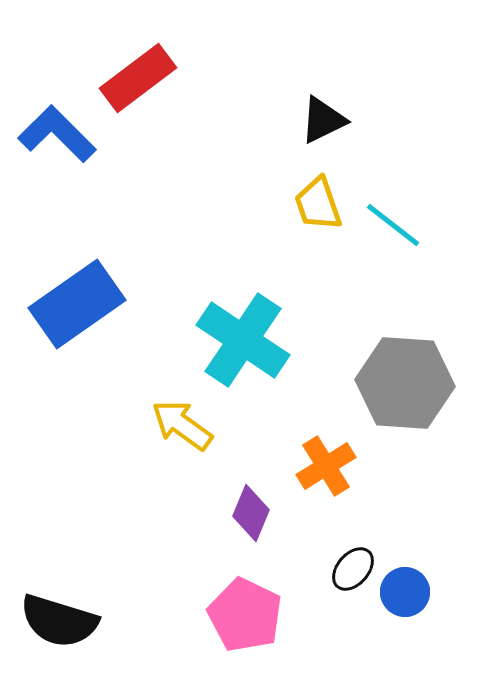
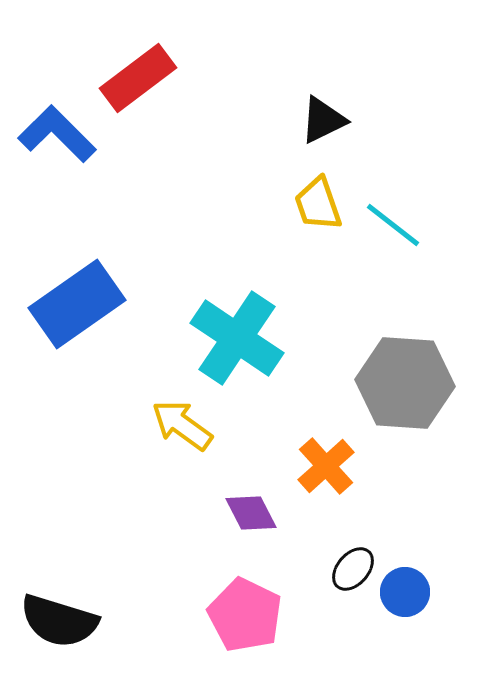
cyan cross: moved 6 px left, 2 px up
orange cross: rotated 10 degrees counterclockwise
purple diamond: rotated 50 degrees counterclockwise
